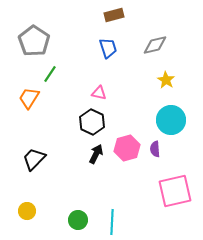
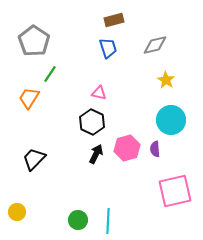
brown rectangle: moved 5 px down
yellow circle: moved 10 px left, 1 px down
cyan line: moved 4 px left, 1 px up
